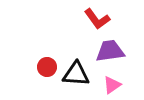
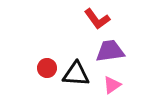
red circle: moved 1 px down
